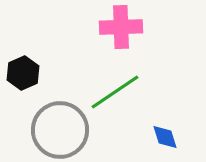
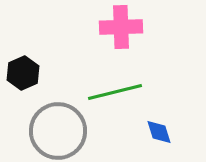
green line: rotated 20 degrees clockwise
gray circle: moved 2 px left, 1 px down
blue diamond: moved 6 px left, 5 px up
